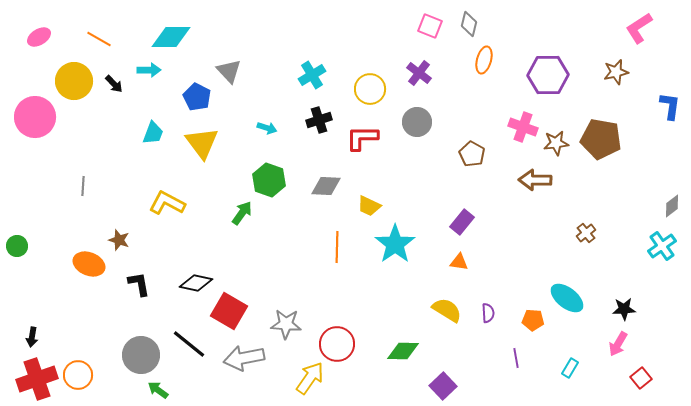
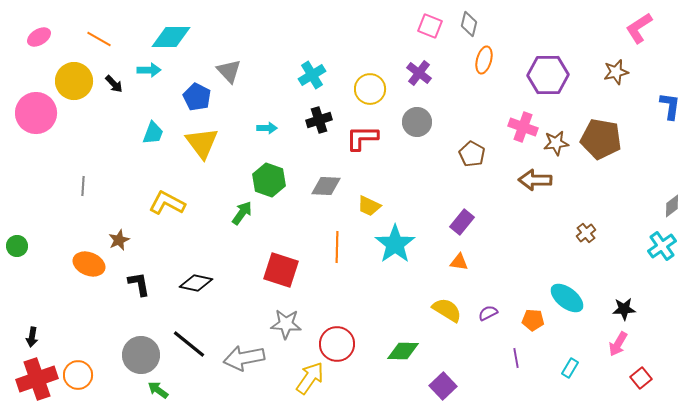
pink circle at (35, 117): moved 1 px right, 4 px up
cyan arrow at (267, 128): rotated 18 degrees counterclockwise
brown star at (119, 240): rotated 30 degrees clockwise
red square at (229, 311): moved 52 px right, 41 px up; rotated 12 degrees counterclockwise
purple semicircle at (488, 313): rotated 114 degrees counterclockwise
